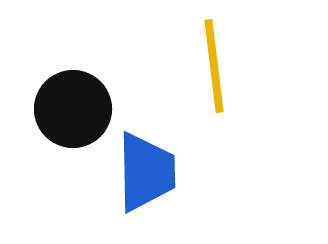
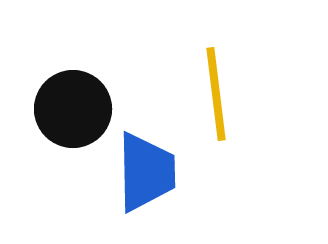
yellow line: moved 2 px right, 28 px down
